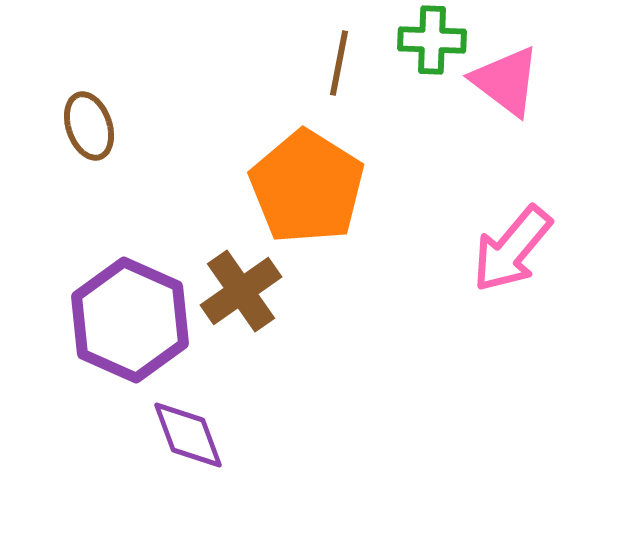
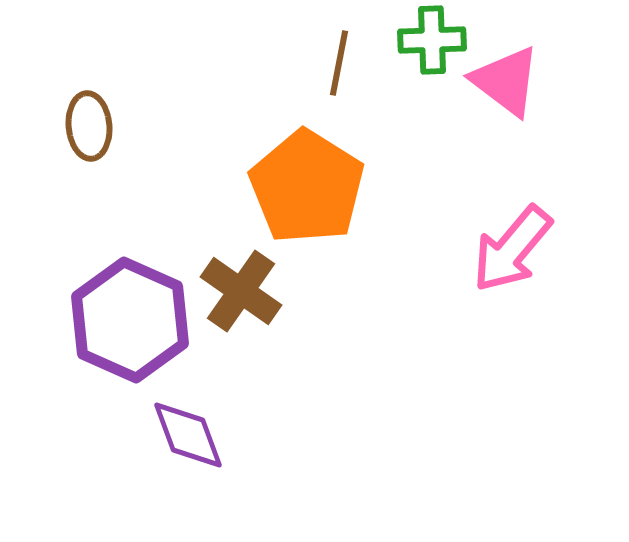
green cross: rotated 4 degrees counterclockwise
brown ellipse: rotated 14 degrees clockwise
brown cross: rotated 20 degrees counterclockwise
